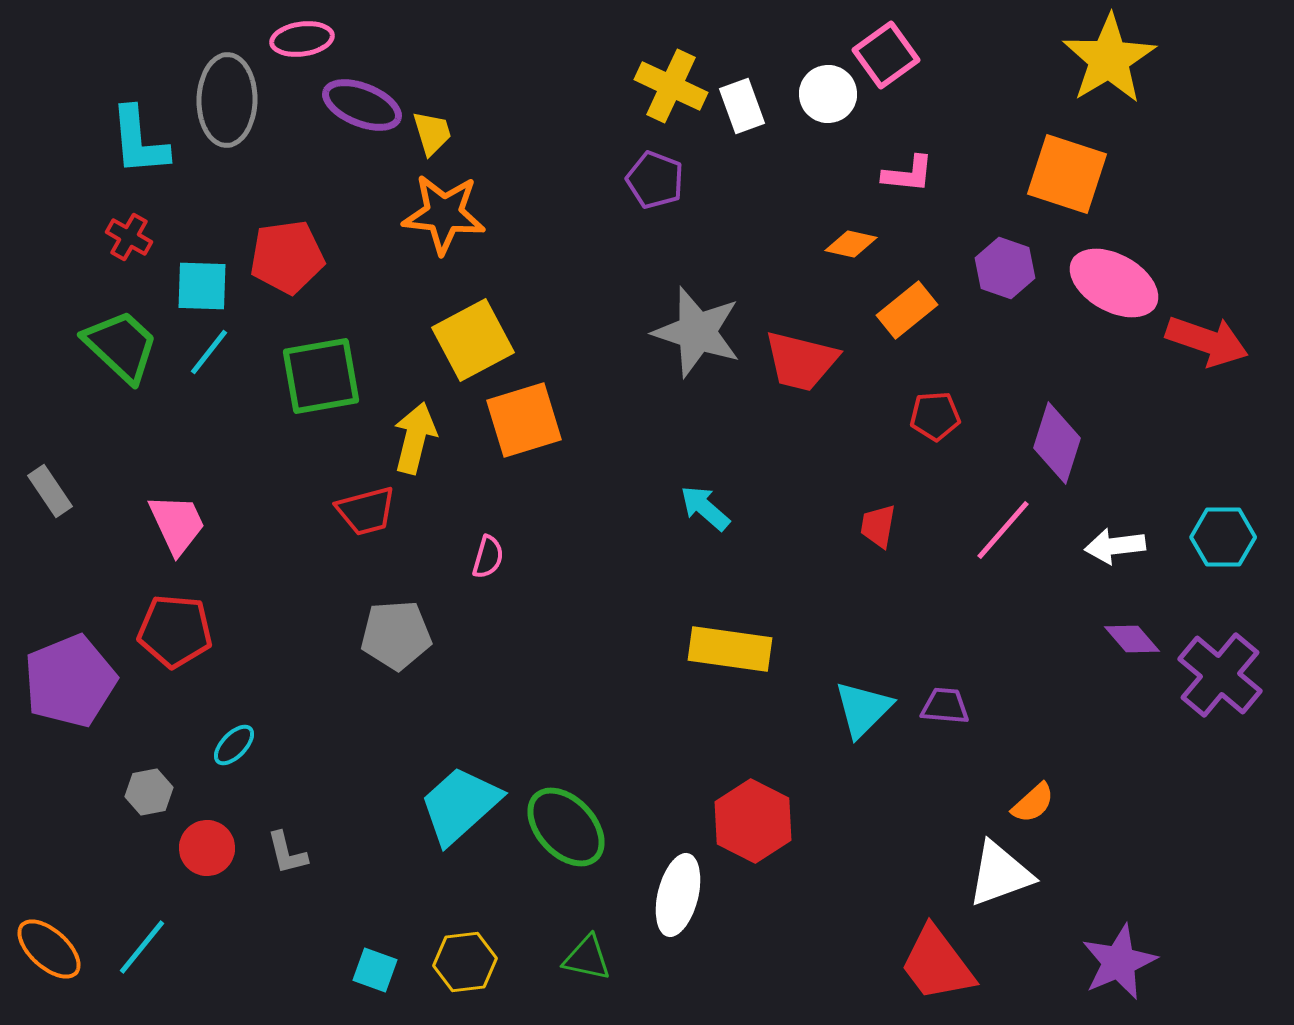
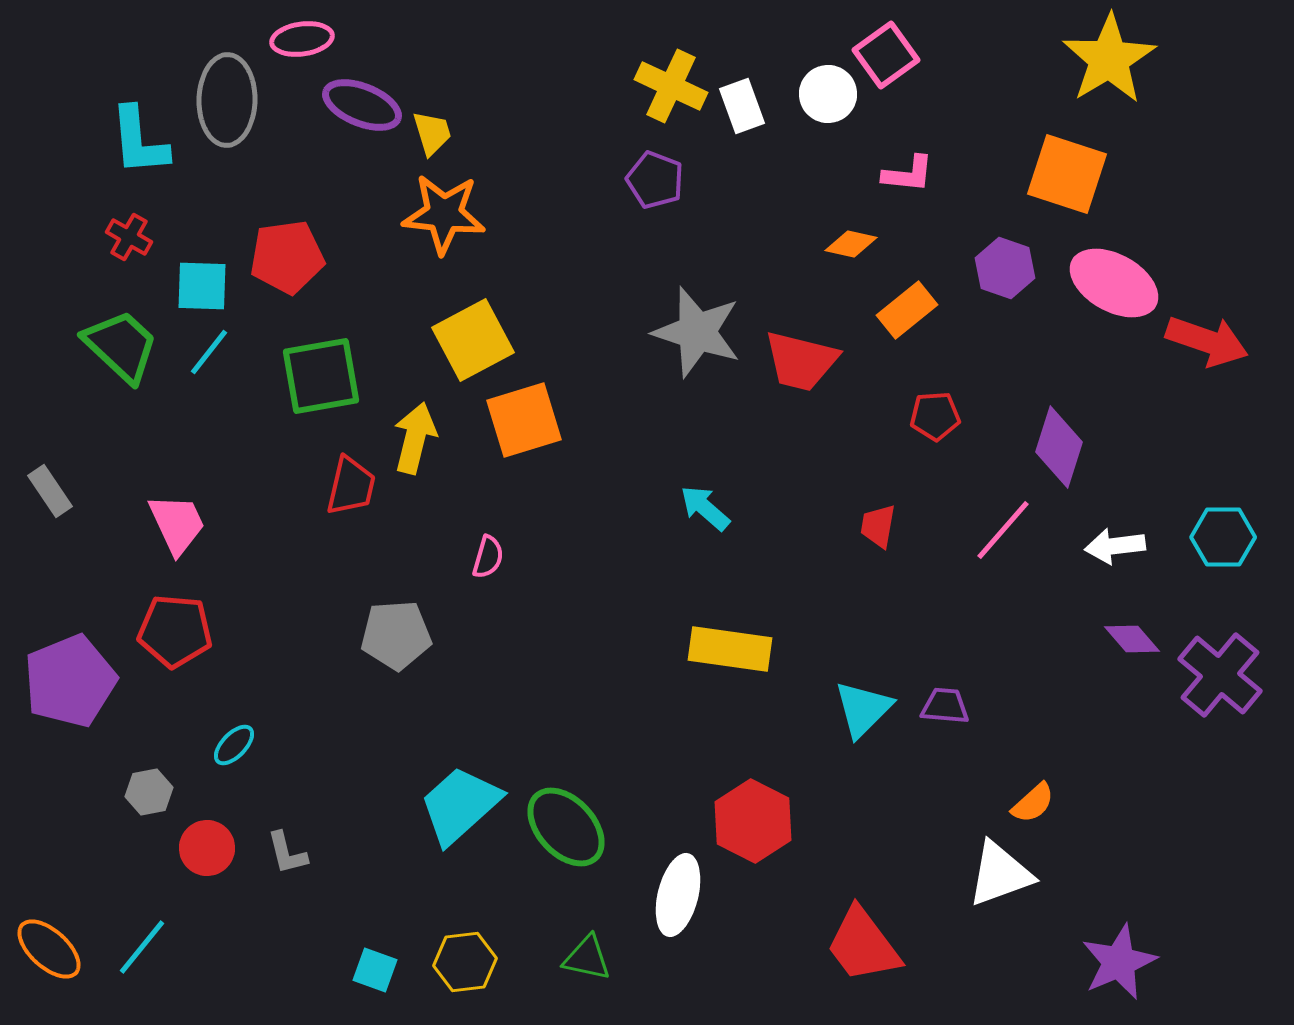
purple diamond at (1057, 443): moved 2 px right, 4 px down
red trapezoid at (366, 511): moved 15 px left, 25 px up; rotated 62 degrees counterclockwise
red trapezoid at (937, 964): moved 74 px left, 19 px up
